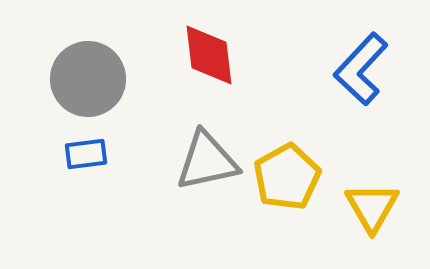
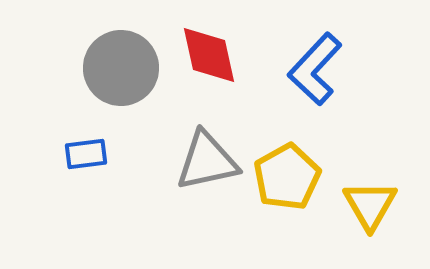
red diamond: rotated 6 degrees counterclockwise
blue L-shape: moved 46 px left
gray circle: moved 33 px right, 11 px up
yellow triangle: moved 2 px left, 2 px up
